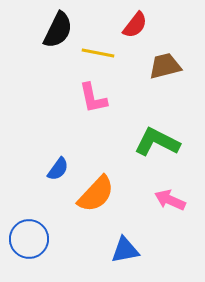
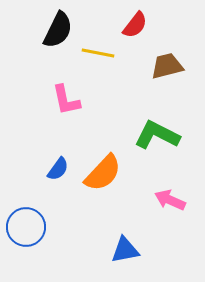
brown trapezoid: moved 2 px right
pink L-shape: moved 27 px left, 2 px down
green L-shape: moved 7 px up
orange semicircle: moved 7 px right, 21 px up
blue circle: moved 3 px left, 12 px up
